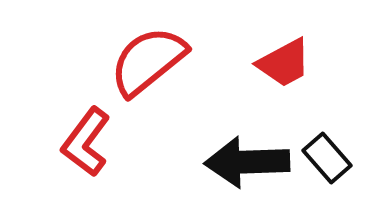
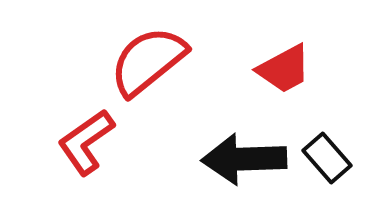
red trapezoid: moved 6 px down
red L-shape: rotated 18 degrees clockwise
black arrow: moved 3 px left, 3 px up
